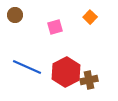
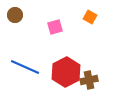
orange square: rotated 16 degrees counterclockwise
blue line: moved 2 px left
